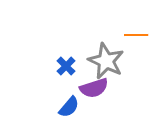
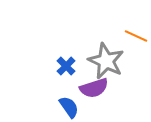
orange line: moved 1 px down; rotated 25 degrees clockwise
blue semicircle: rotated 75 degrees counterclockwise
